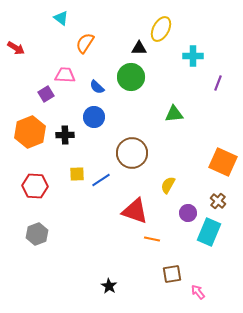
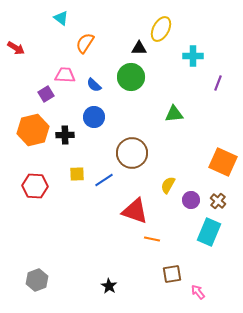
blue semicircle: moved 3 px left, 2 px up
orange hexagon: moved 3 px right, 2 px up; rotated 8 degrees clockwise
blue line: moved 3 px right
purple circle: moved 3 px right, 13 px up
gray hexagon: moved 46 px down
